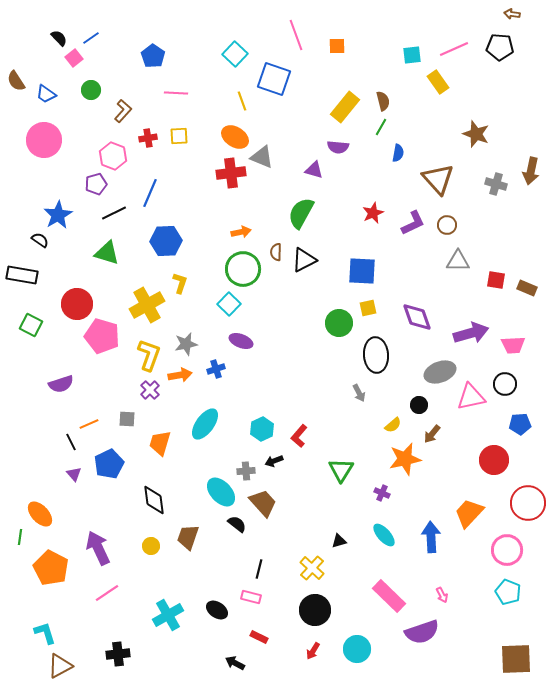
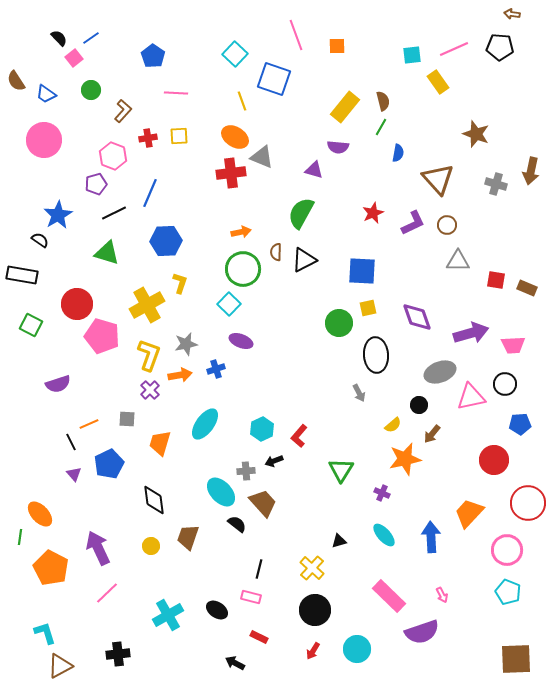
purple semicircle at (61, 384): moved 3 px left
pink line at (107, 593): rotated 10 degrees counterclockwise
